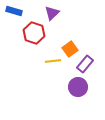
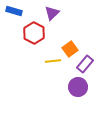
red hexagon: rotated 10 degrees clockwise
